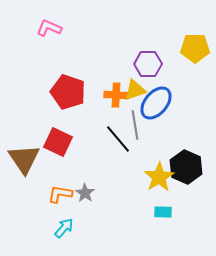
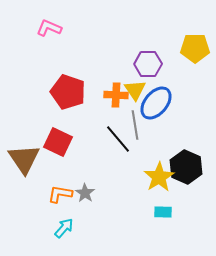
yellow triangle: rotated 45 degrees counterclockwise
